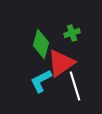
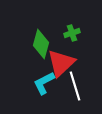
red triangle: rotated 8 degrees counterclockwise
cyan L-shape: moved 3 px right, 2 px down
